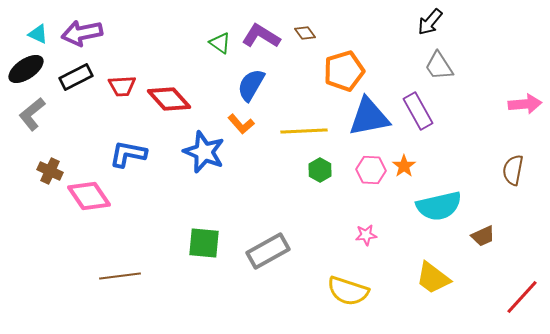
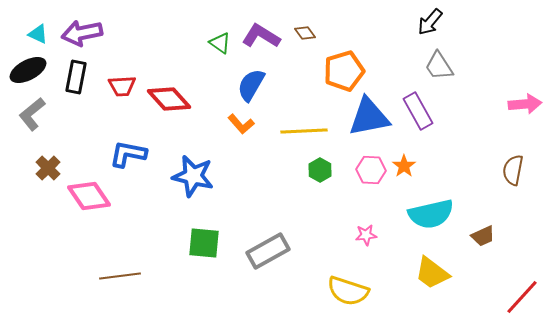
black ellipse: moved 2 px right, 1 px down; rotated 6 degrees clockwise
black rectangle: rotated 52 degrees counterclockwise
blue star: moved 11 px left, 24 px down; rotated 9 degrees counterclockwise
brown cross: moved 2 px left, 3 px up; rotated 20 degrees clockwise
cyan semicircle: moved 8 px left, 8 px down
yellow trapezoid: moved 1 px left, 5 px up
